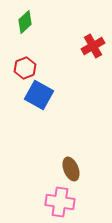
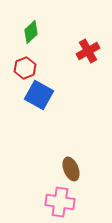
green diamond: moved 6 px right, 10 px down
red cross: moved 5 px left, 5 px down
